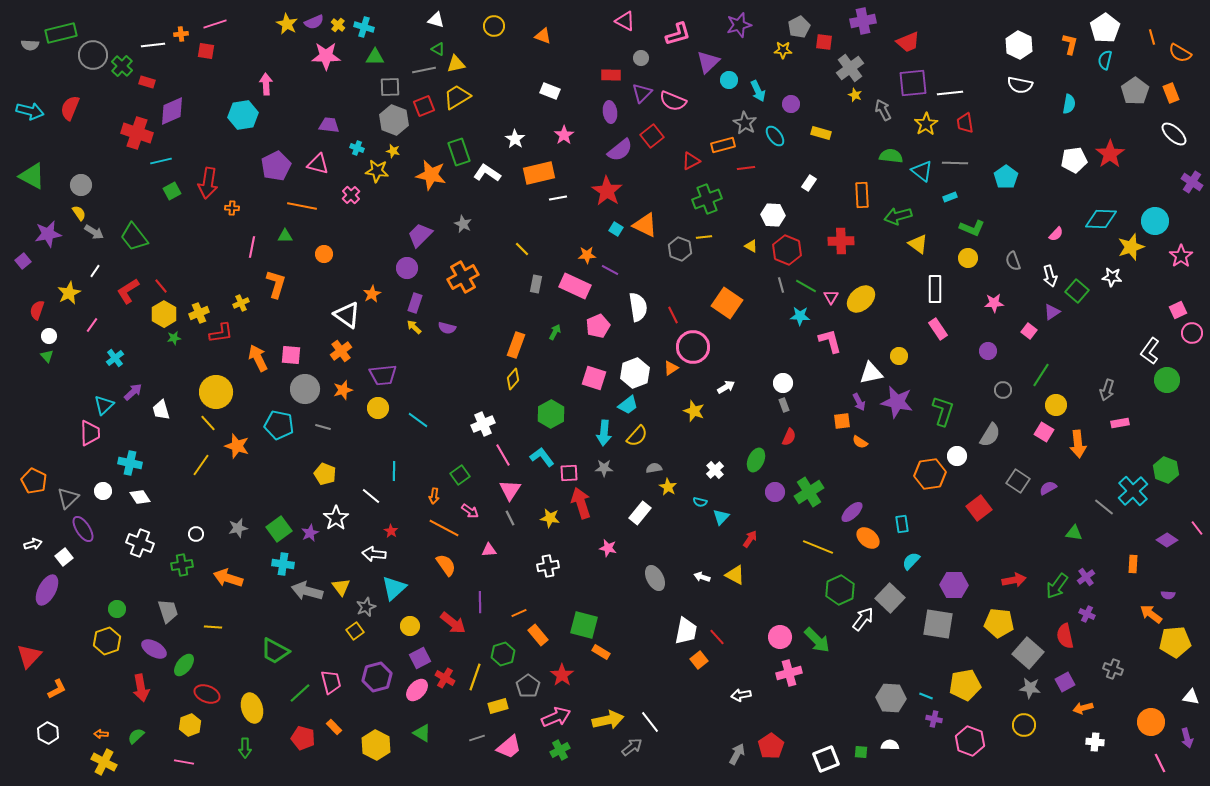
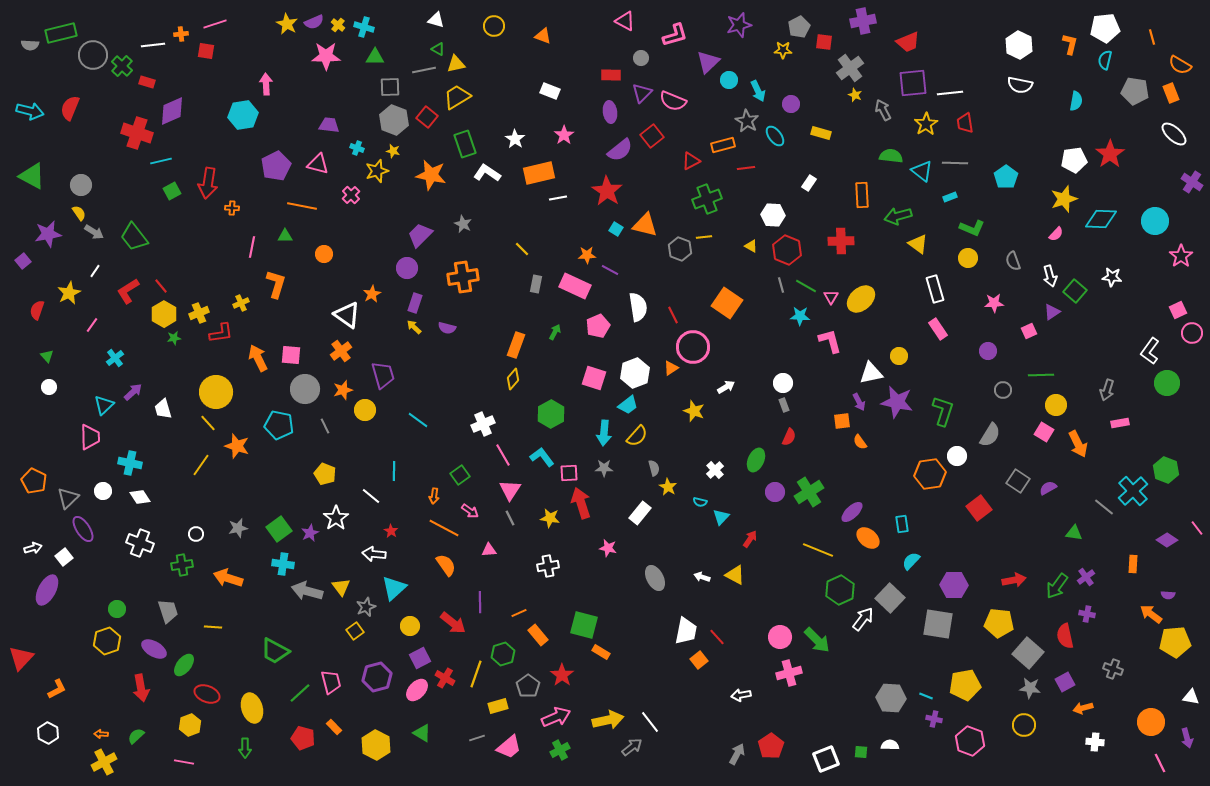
white pentagon at (1105, 28): rotated 28 degrees clockwise
pink L-shape at (678, 34): moved 3 px left, 1 px down
orange semicircle at (1180, 53): moved 12 px down
gray pentagon at (1135, 91): rotated 28 degrees counterclockwise
cyan semicircle at (1069, 104): moved 7 px right, 3 px up
red square at (424, 106): moved 3 px right, 11 px down; rotated 30 degrees counterclockwise
gray star at (745, 123): moved 2 px right, 2 px up
green rectangle at (459, 152): moved 6 px right, 8 px up
yellow star at (377, 171): rotated 25 degrees counterclockwise
orange triangle at (645, 225): rotated 12 degrees counterclockwise
yellow star at (1131, 247): moved 67 px left, 48 px up
orange cross at (463, 277): rotated 20 degrees clockwise
white rectangle at (935, 289): rotated 16 degrees counterclockwise
green square at (1077, 291): moved 2 px left
pink square at (1029, 331): rotated 28 degrees clockwise
white circle at (49, 336): moved 51 px down
purple trapezoid at (383, 375): rotated 100 degrees counterclockwise
green line at (1041, 375): rotated 55 degrees clockwise
green circle at (1167, 380): moved 3 px down
yellow circle at (378, 408): moved 13 px left, 2 px down
white trapezoid at (161, 410): moved 2 px right, 1 px up
gray line at (323, 427): moved 2 px right, 1 px up; rotated 49 degrees clockwise
pink trapezoid at (90, 433): moved 4 px down
orange semicircle at (860, 442): rotated 21 degrees clockwise
orange arrow at (1078, 444): rotated 20 degrees counterclockwise
gray semicircle at (654, 468): rotated 84 degrees clockwise
white arrow at (33, 544): moved 4 px down
yellow line at (818, 547): moved 3 px down
purple cross at (1087, 614): rotated 14 degrees counterclockwise
red triangle at (29, 656): moved 8 px left, 2 px down
yellow line at (475, 677): moved 1 px right, 3 px up
yellow cross at (104, 762): rotated 35 degrees clockwise
